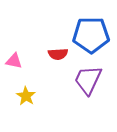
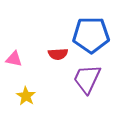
pink triangle: moved 2 px up
purple trapezoid: moved 1 px left, 1 px up
